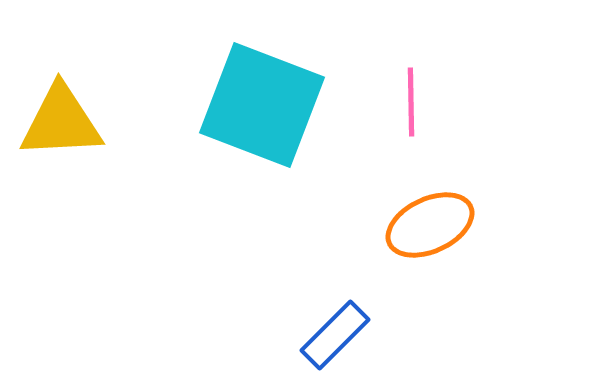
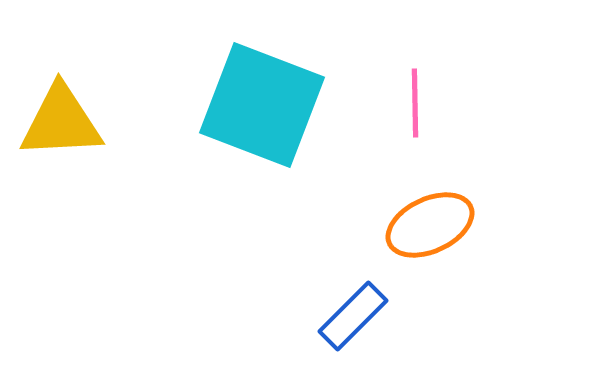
pink line: moved 4 px right, 1 px down
blue rectangle: moved 18 px right, 19 px up
